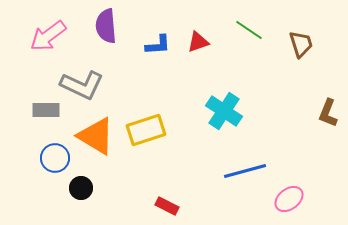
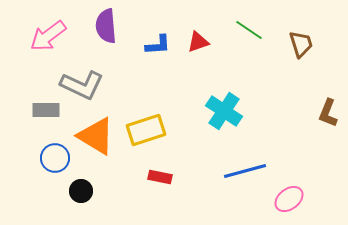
black circle: moved 3 px down
red rectangle: moved 7 px left, 29 px up; rotated 15 degrees counterclockwise
